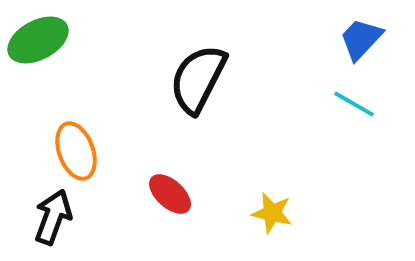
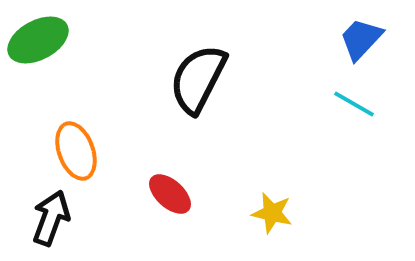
black arrow: moved 2 px left, 1 px down
